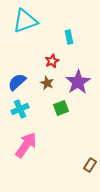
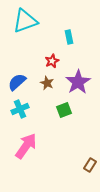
green square: moved 3 px right, 2 px down
pink arrow: moved 1 px down
